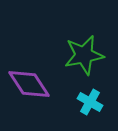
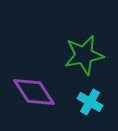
purple diamond: moved 5 px right, 8 px down
